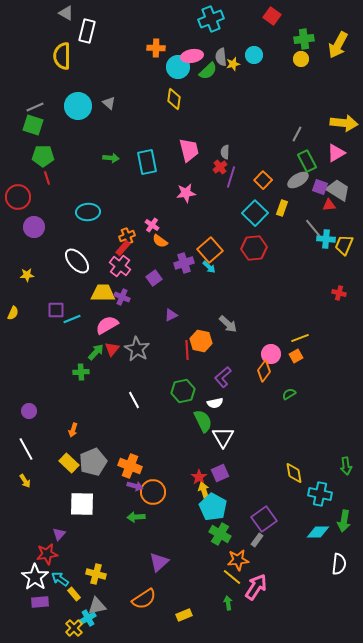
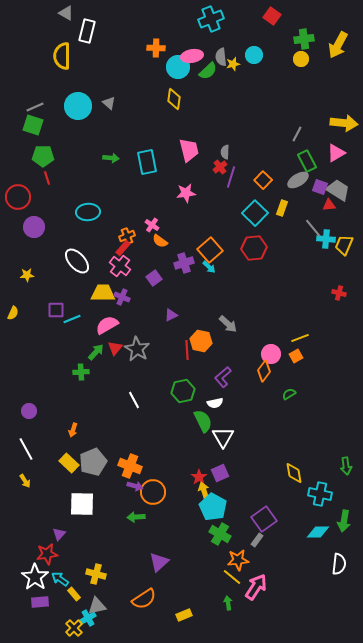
red triangle at (112, 349): moved 3 px right, 1 px up
